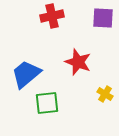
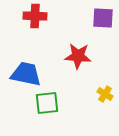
red cross: moved 17 px left; rotated 15 degrees clockwise
red star: moved 6 px up; rotated 16 degrees counterclockwise
blue trapezoid: rotated 52 degrees clockwise
